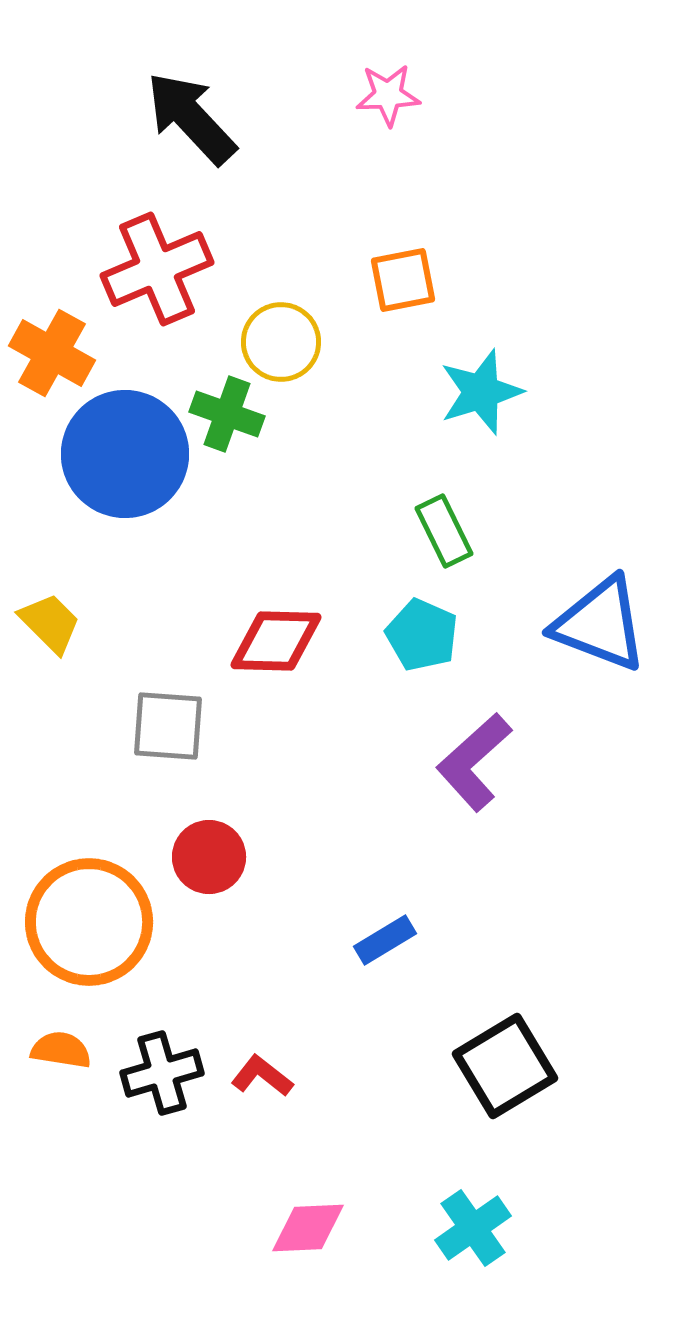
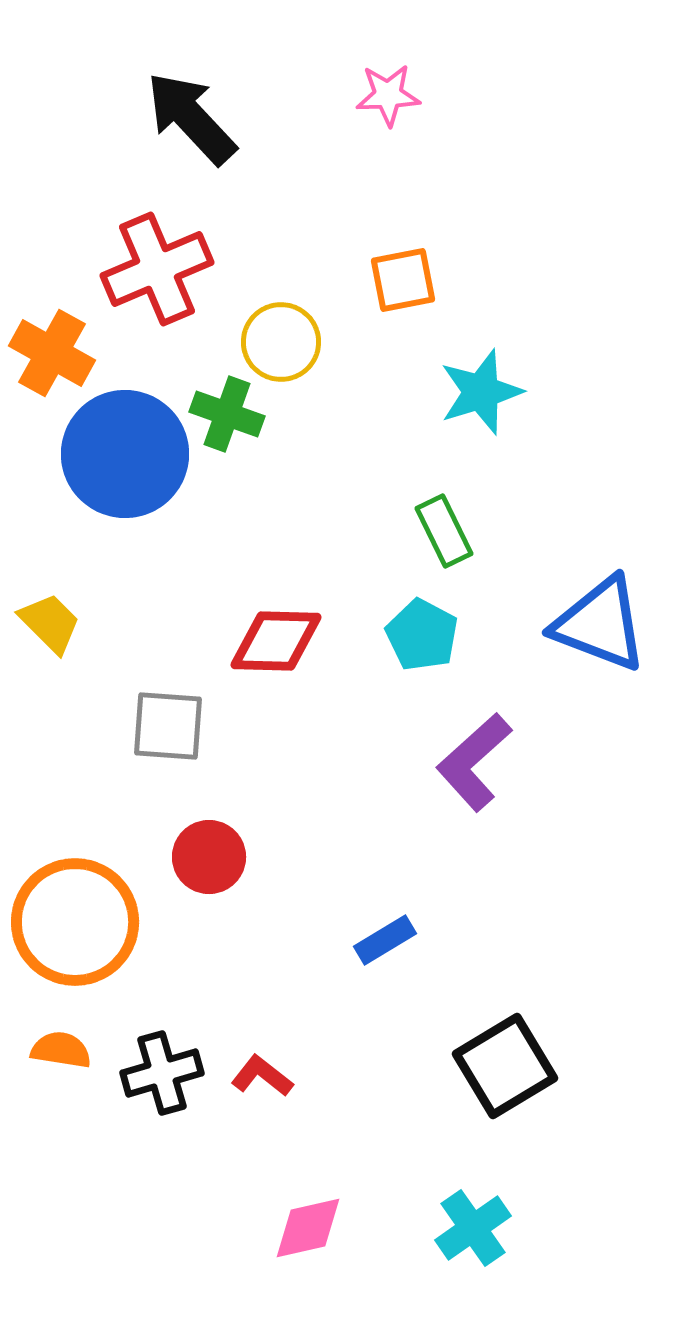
cyan pentagon: rotated 4 degrees clockwise
orange circle: moved 14 px left
pink diamond: rotated 10 degrees counterclockwise
